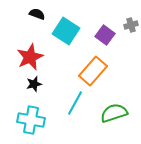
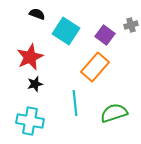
orange rectangle: moved 2 px right, 4 px up
black star: moved 1 px right
cyan line: rotated 35 degrees counterclockwise
cyan cross: moved 1 px left, 1 px down
